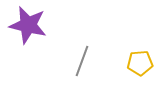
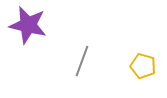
yellow pentagon: moved 3 px right, 3 px down; rotated 20 degrees clockwise
